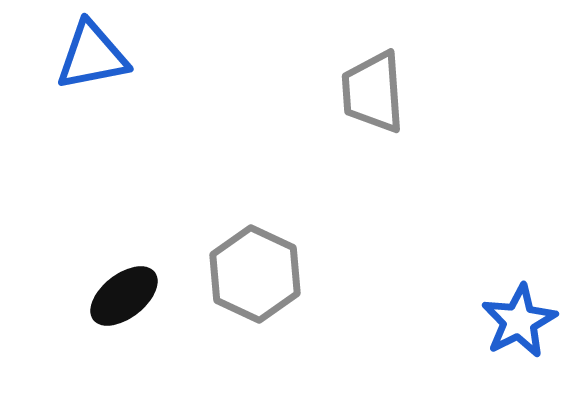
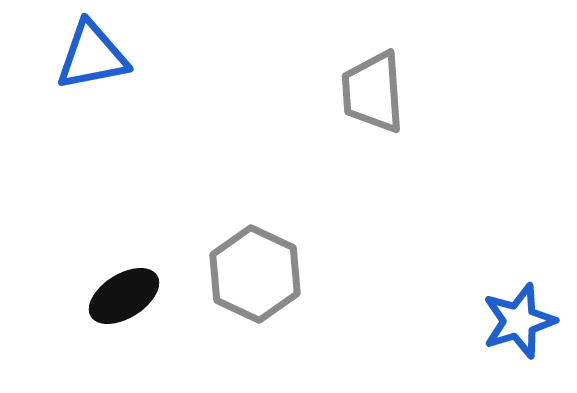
black ellipse: rotated 6 degrees clockwise
blue star: rotated 10 degrees clockwise
